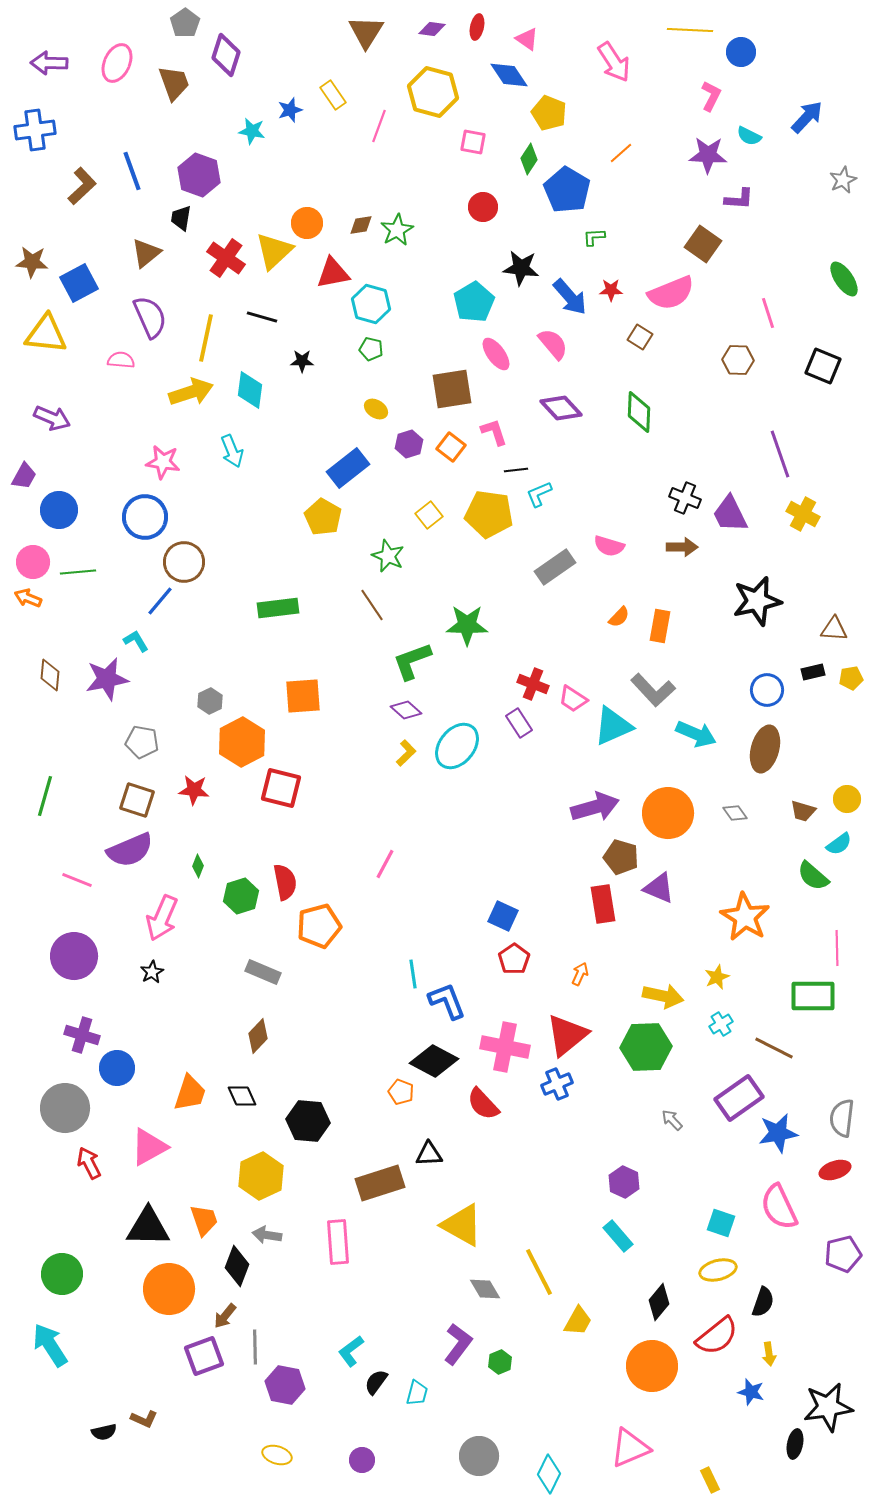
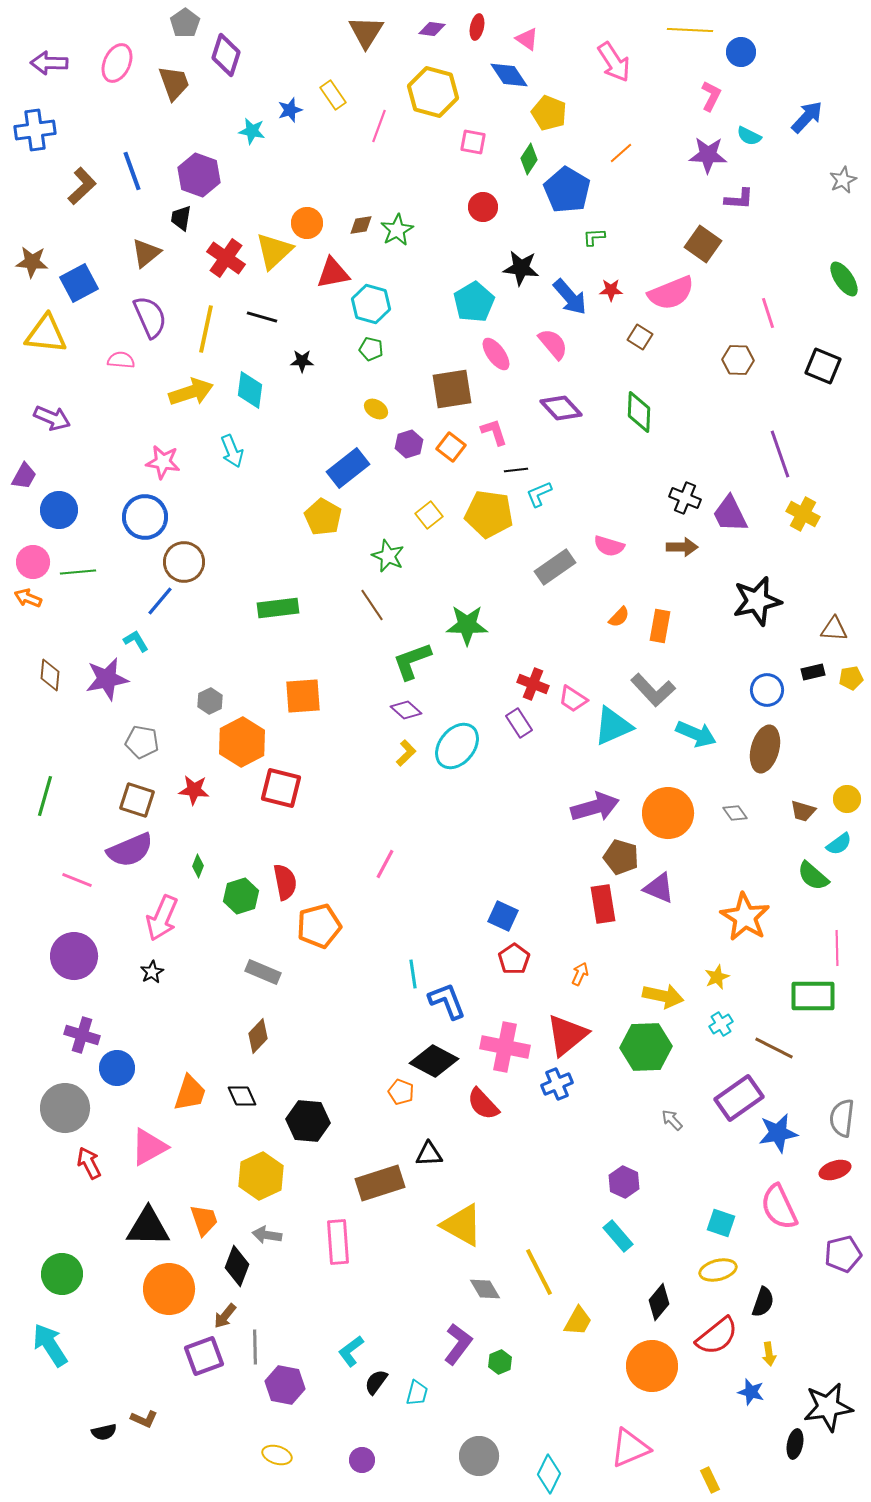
yellow line at (206, 338): moved 9 px up
